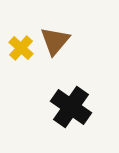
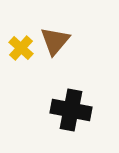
black cross: moved 3 px down; rotated 24 degrees counterclockwise
